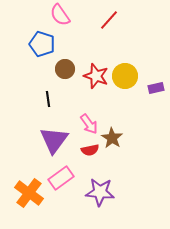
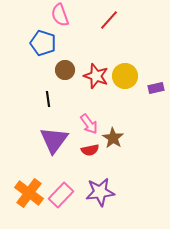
pink semicircle: rotated 15 degrees clockwise
blue pentagon: moved 1 px right, 1 px up
brown circle: moved 1 px down
brown star: moved 1 px right
pink rectangle: moved 17 px down; rotated 10 degrees counterclockwise
purple star: rotated 12 degrees counterclockwise
